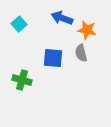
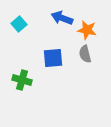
gray semicircle: moved 4 px right, 1 px down
blue square: rotated 10 degrees counterclockwise
